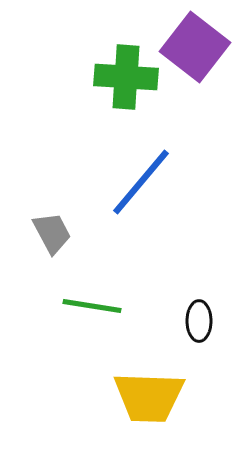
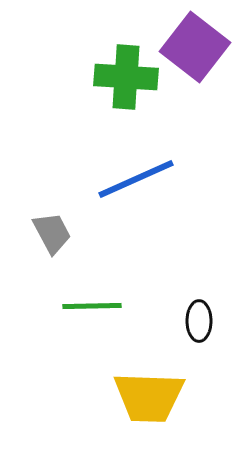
blue line: moved 5 px left, 3 px up; rotated 26 degrees clockwise
green line: rotated 10 degrees counterclockwise
